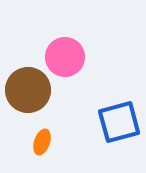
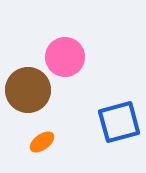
orange ellipse: rotated 35 degrees clockwise
